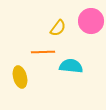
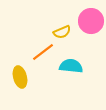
yellow semicircle: moved 4 px right, 4 px down; rotated 30 degrees clockwise
orange line: rotated 35 degrees counterclockwise
